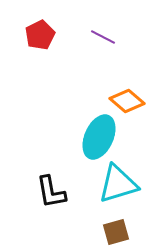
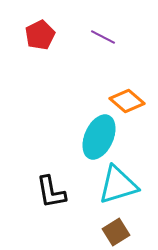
cyan triangle: moved 1 px down
brown square: rotated 16 degrees counterclockwise
